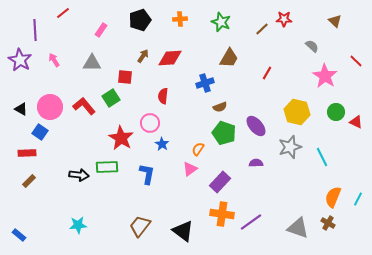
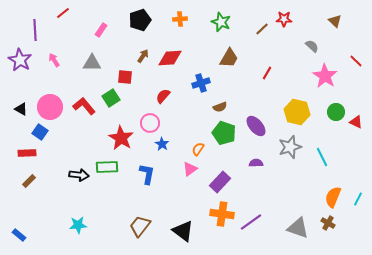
blue cross at (205, 83): moved 4 px left
red semicircle at (163, 96): rotated 35 degrees clockwise
